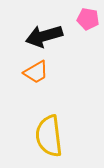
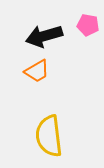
pink pentagon: moved 6 px down
orange trapezoid: moved 1 px right, 1 px up
